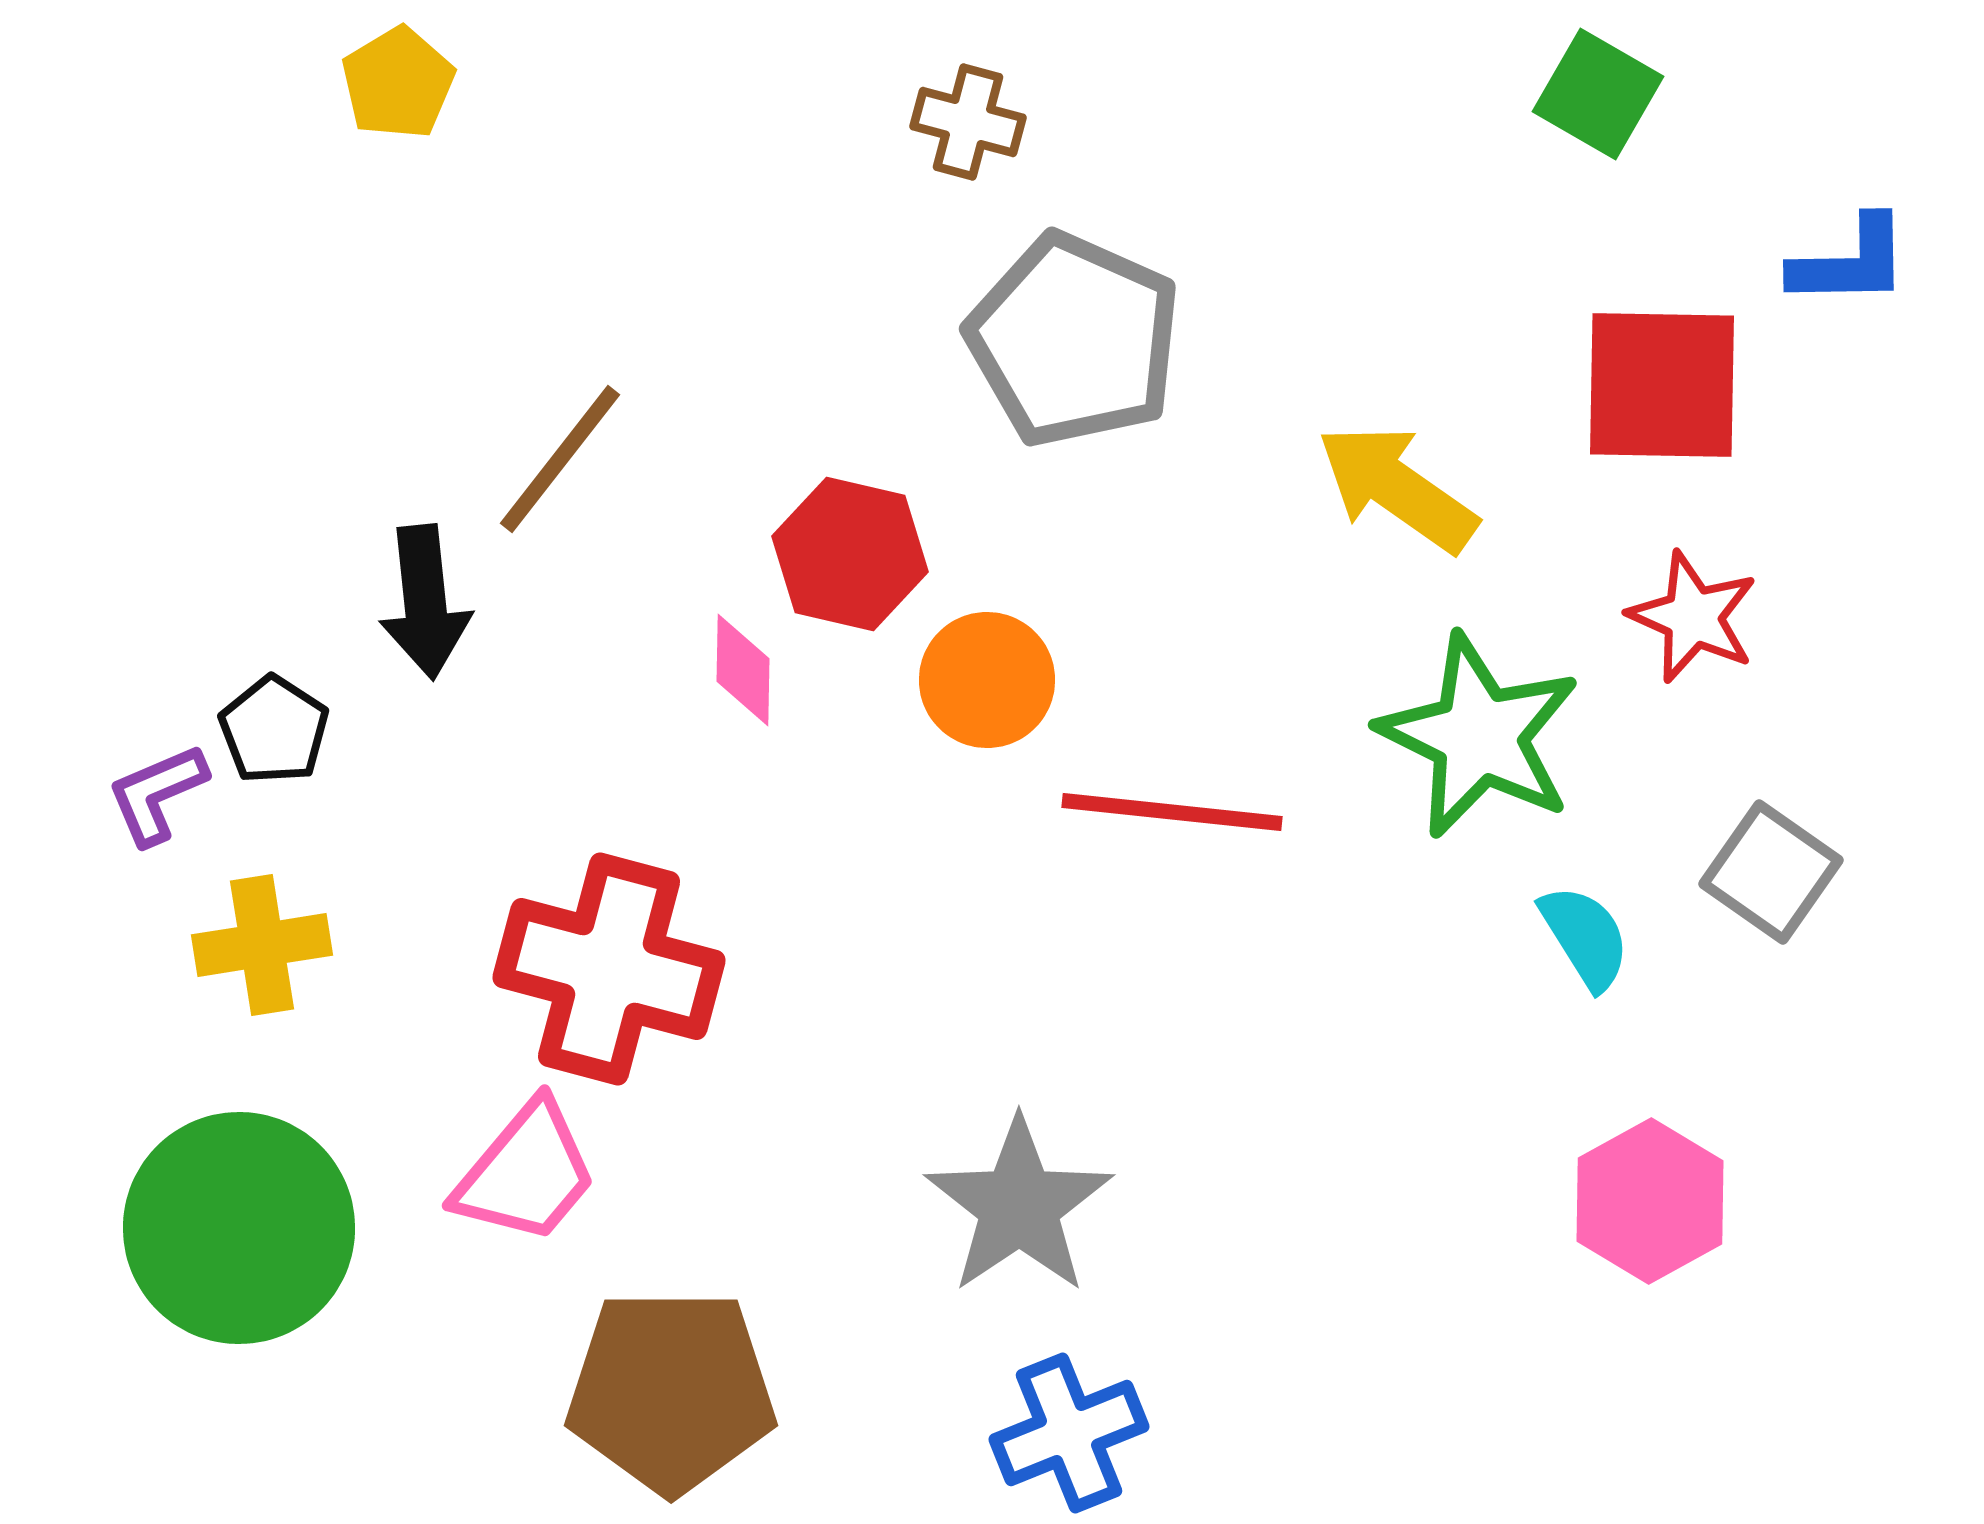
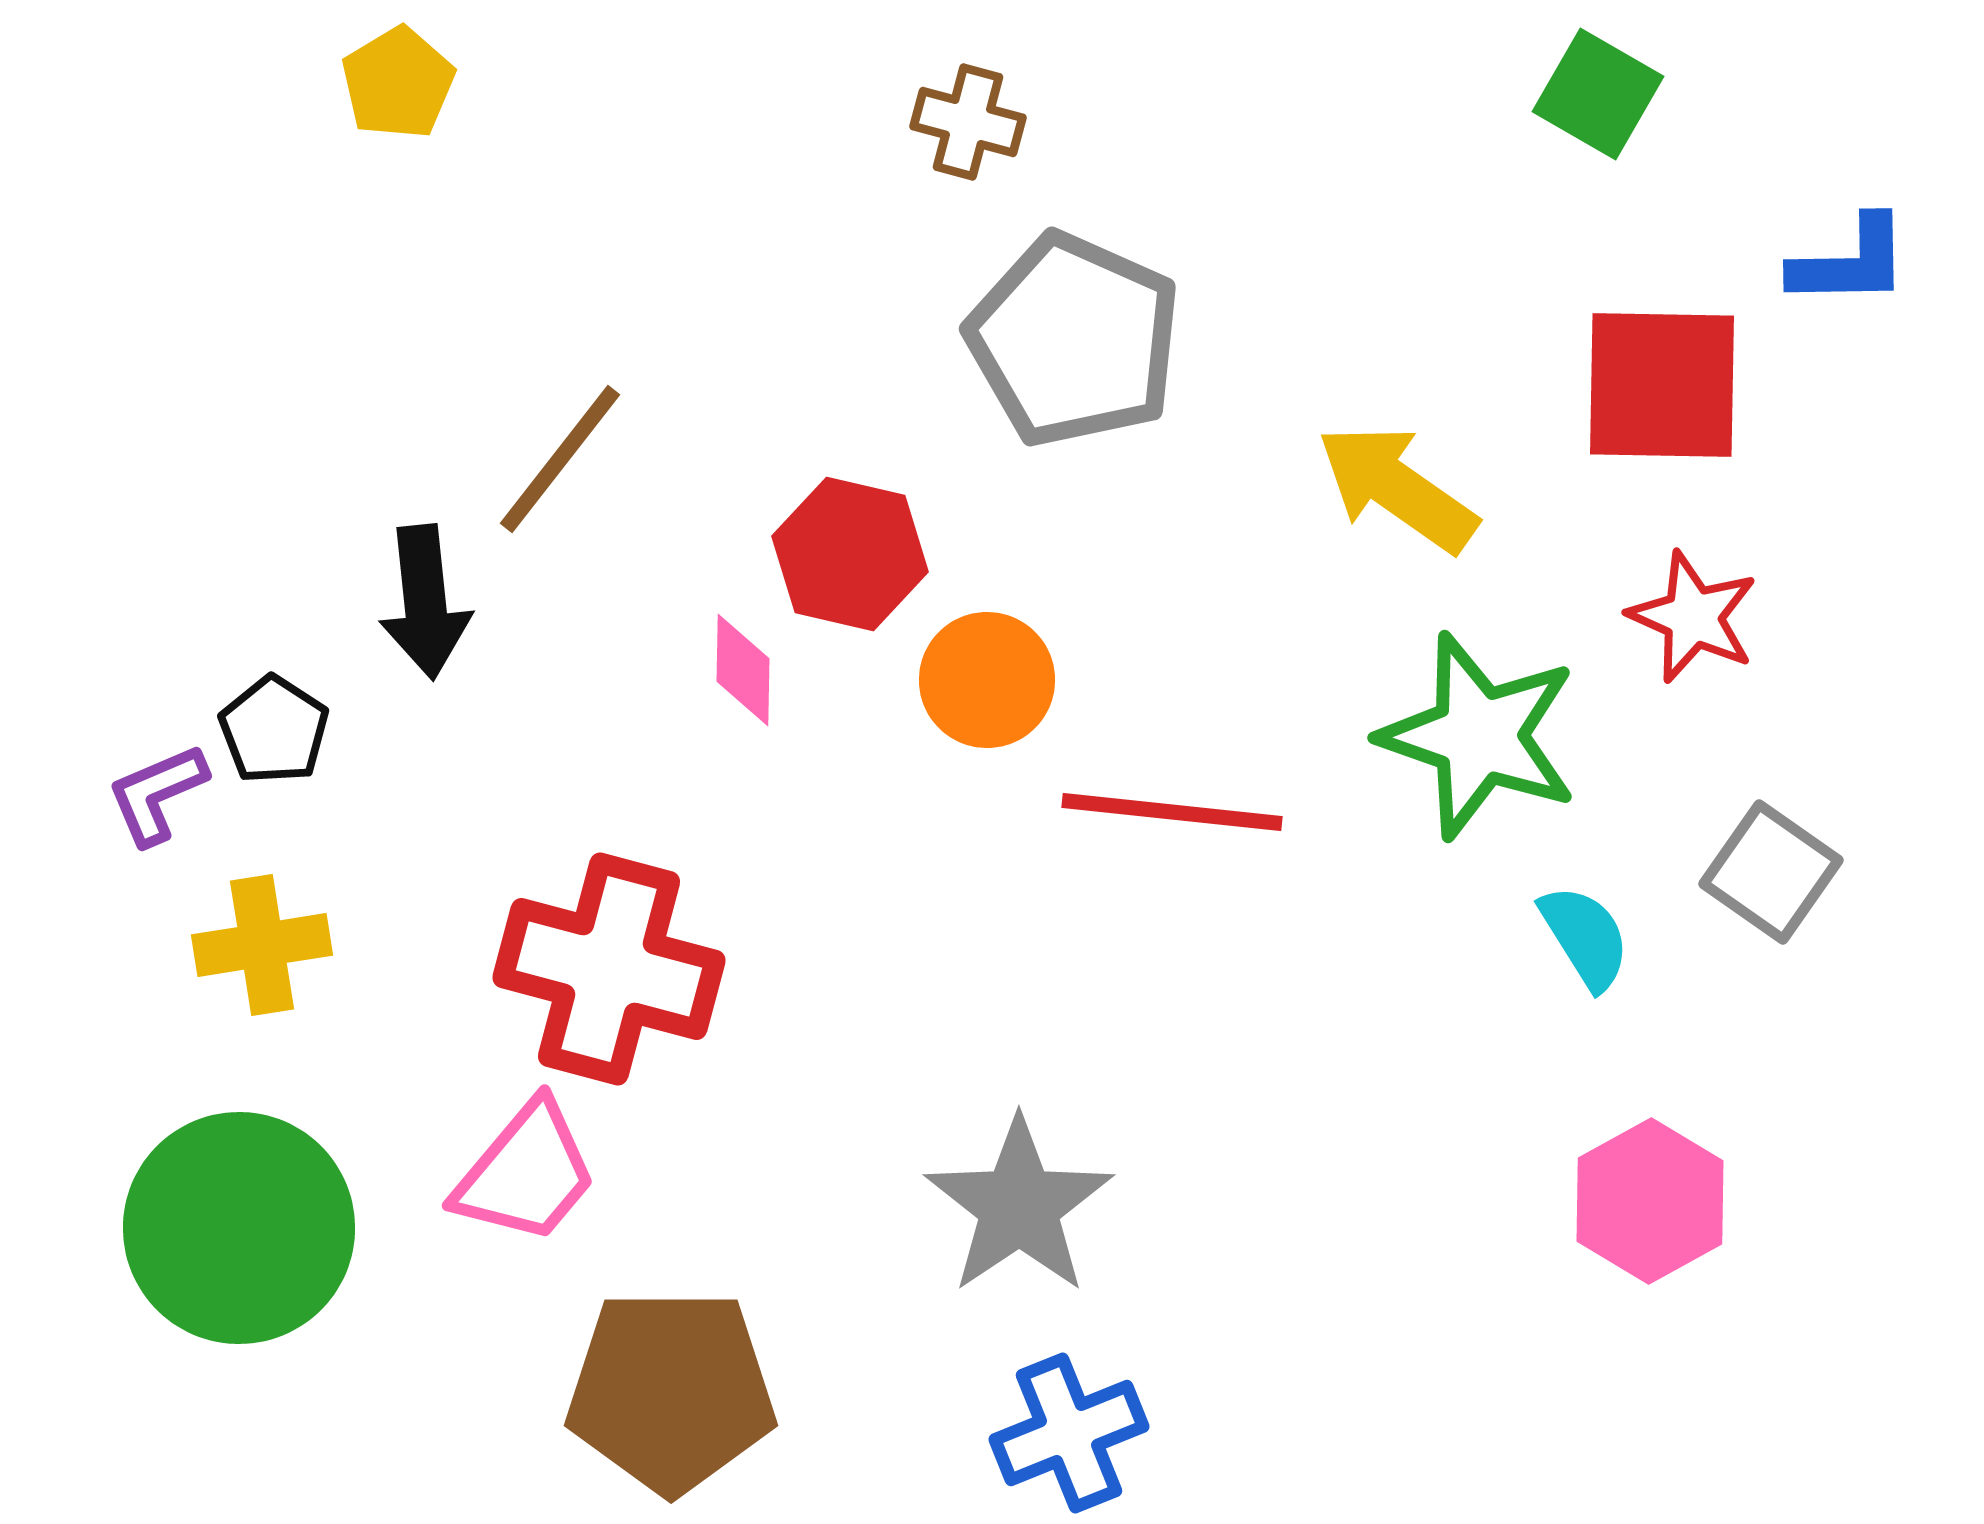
green star: rotated 7 degrees counterclockwise
